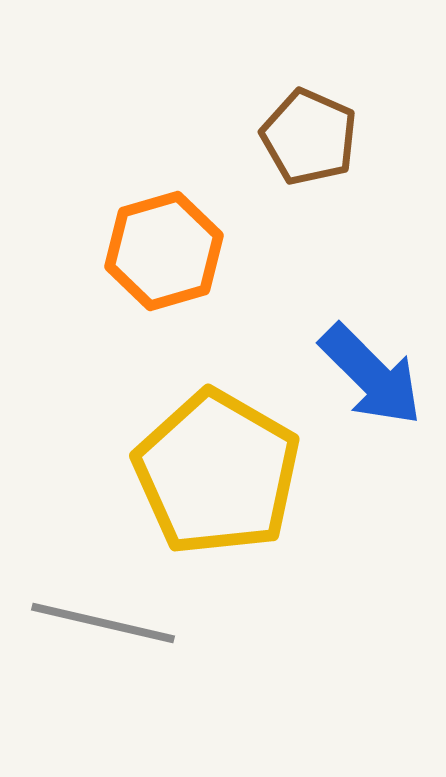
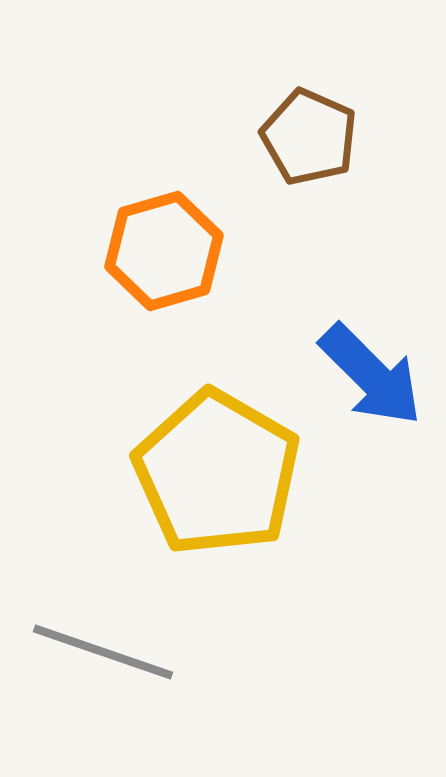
gray line: moved 29 px down; rotated 6 degrees clockwise
